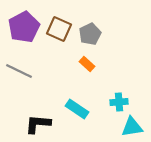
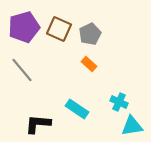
purple pentagon: rotated 12 degrees clockwise
orange rectangle: moved 2 px right
gray line: moved 3 px right, 1 px up; rotated 24 degrees clockwise
cyan cross: rotated 30 degrees clockwise
cyan triangle: moved 1 px up
